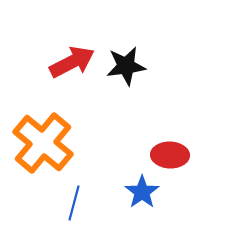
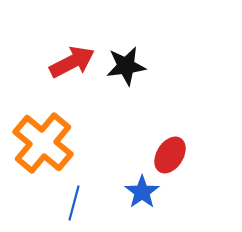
red ellipse: rotated 60 degrees counterclockwise
